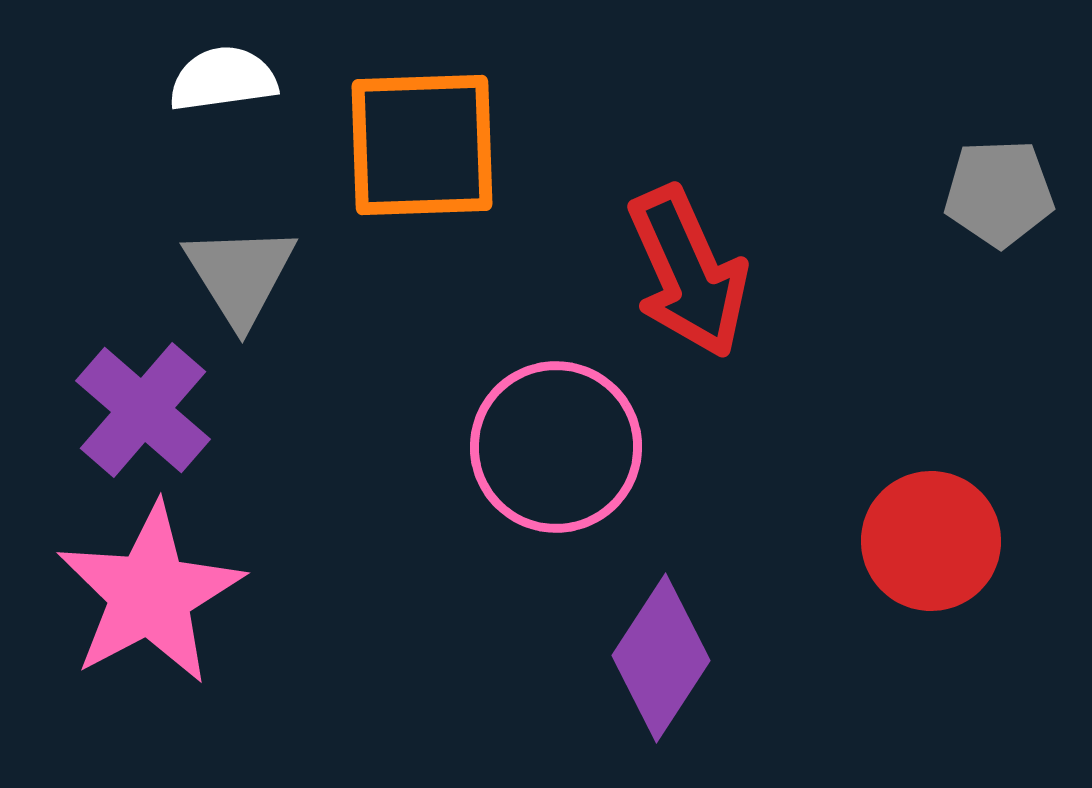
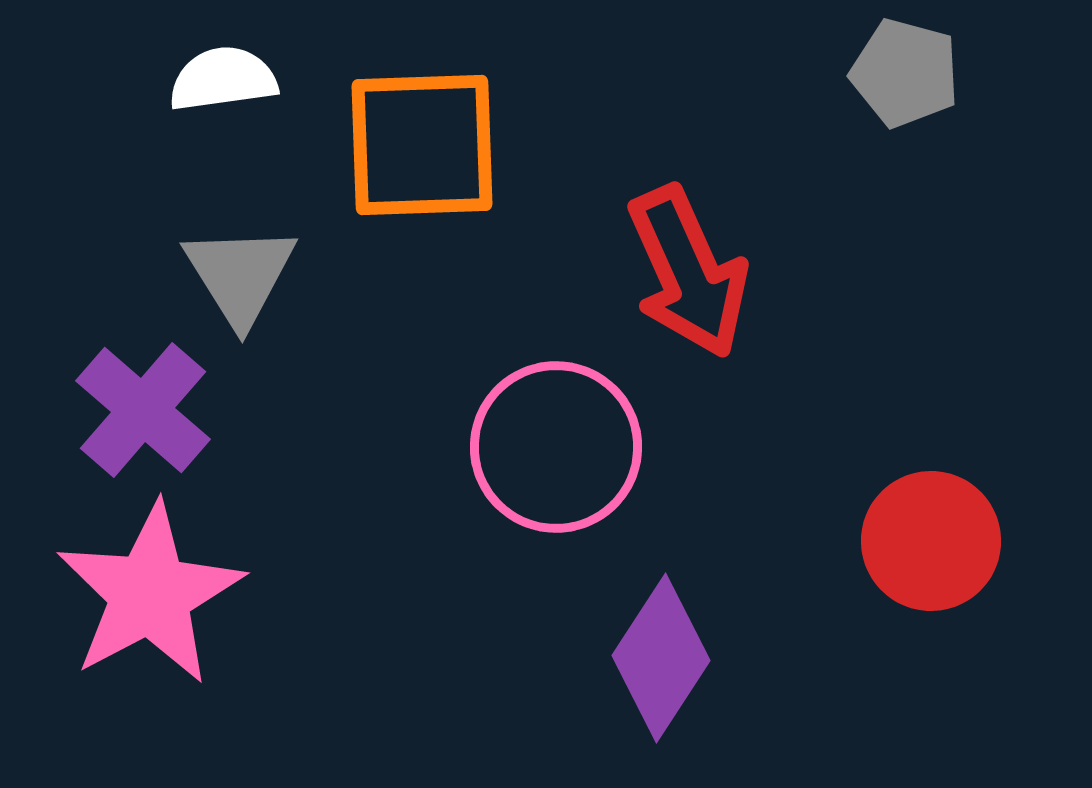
gray pentagon: moved 94 px left, 120 px up; rotated 17 degrees clockwise
